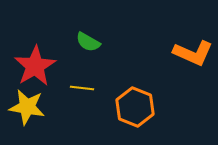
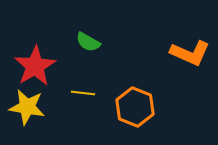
orange L-shape: moved 3 px left
yellow line: moved 1 px right, 5 px down
